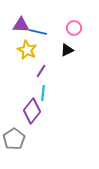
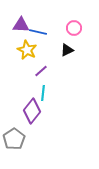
purple line: rotated 16 degrees clockwise
